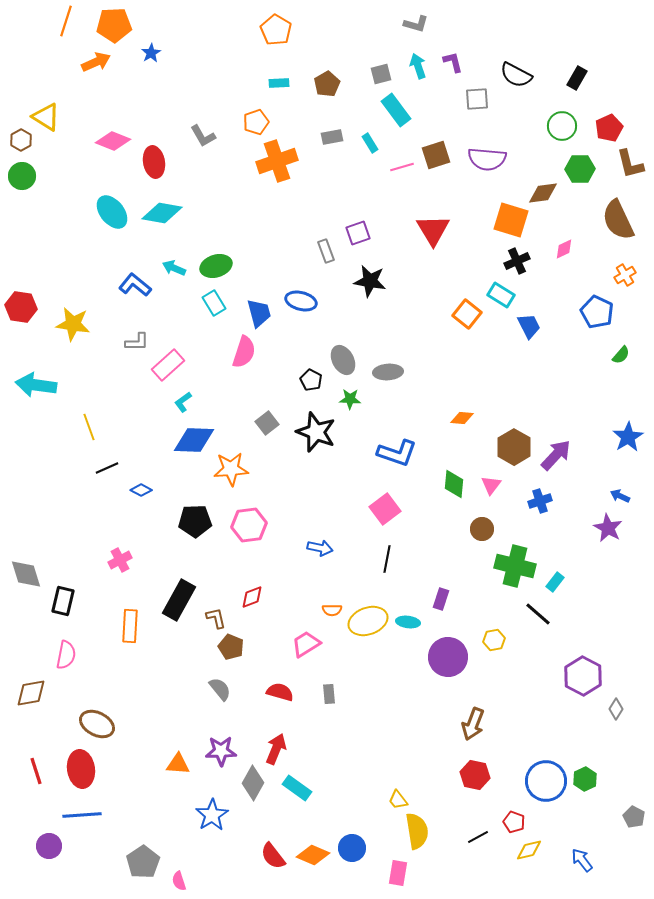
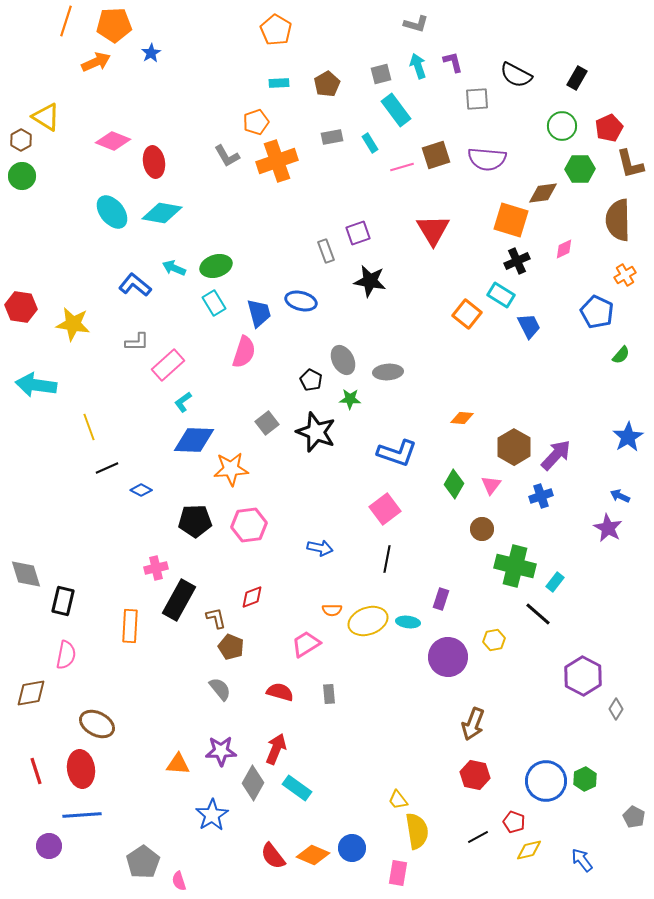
gray L-shape at (203, 136): moved 24 px right, 20 px down
brown semicircle at (618, 220): rotated 24 degrees clockwise
green diamond at (454, 484): rotated 24 degrees clockwise
blue cross at (540, 501): moved 1 px right, 5 px up
pink cross at (120, 560): moved 36 px right, 8 px down; rotated 15 degrees clockwise
